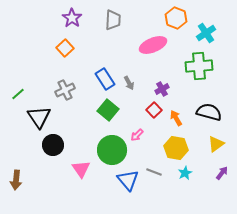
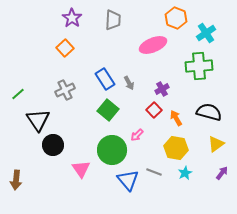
black triangle: moved 1 px left, 3 px down
